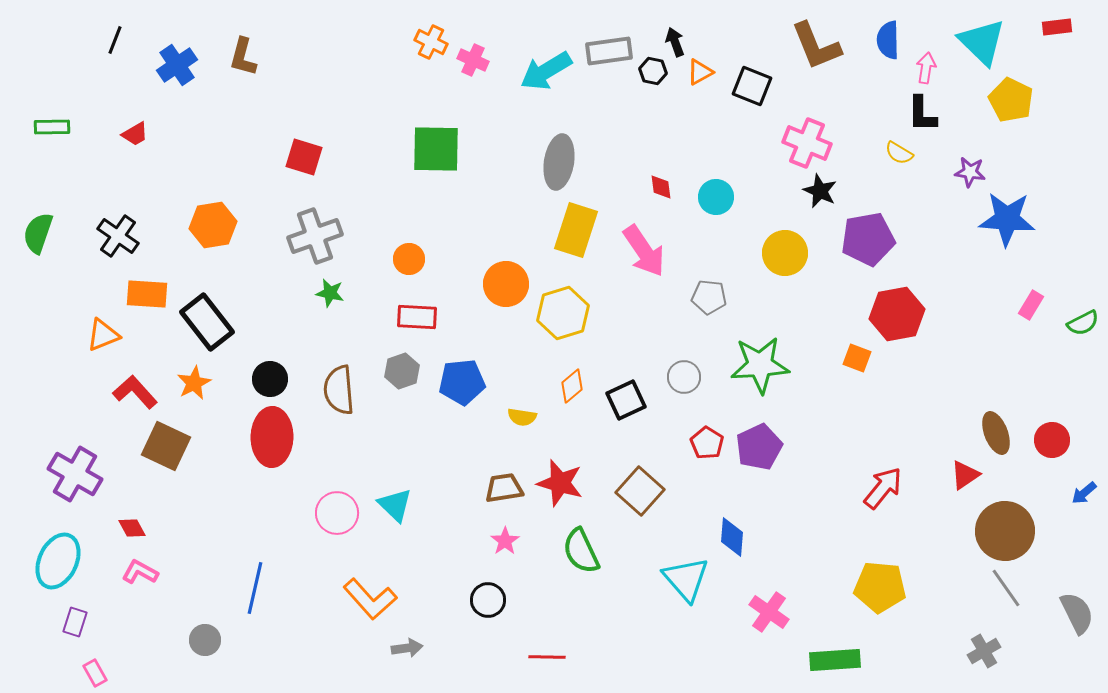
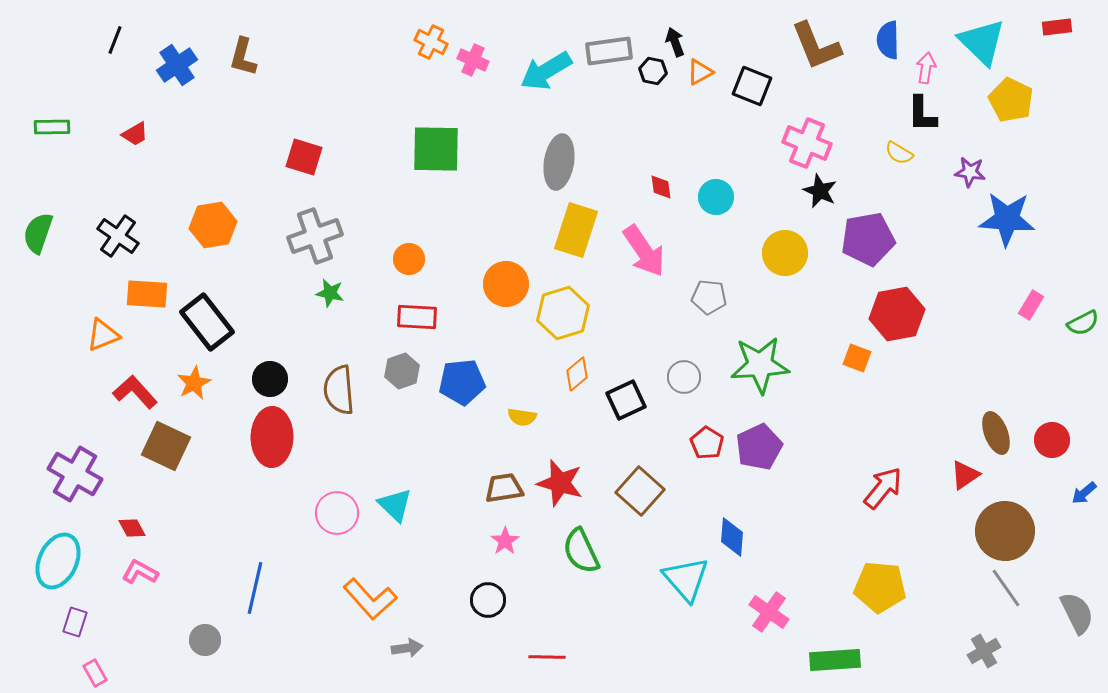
orange diamond at (572, 386): moved 5 px right, 12 px up
